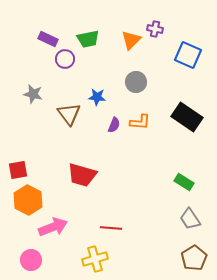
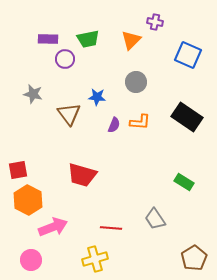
purple cross: moved 7 px up
purple rectangle: rotated 24 degrees counterclockwise
gray trapezoid: moved 35 px left
